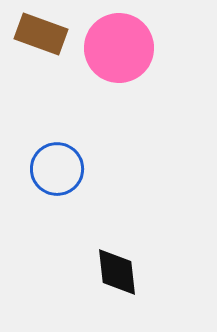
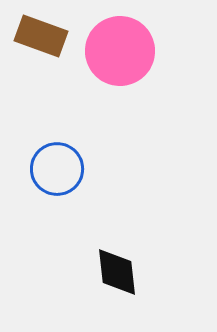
brown rectangle: moved 2 px down
pink circle: moved 1 px right, 3 px down
